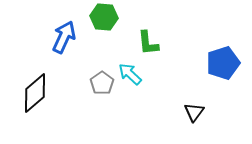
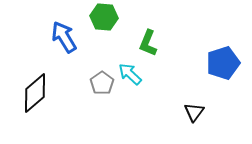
blue arrow: rotated 56 degrees counterclockwise
green L-shape: rotated 28 degrees clockwise
